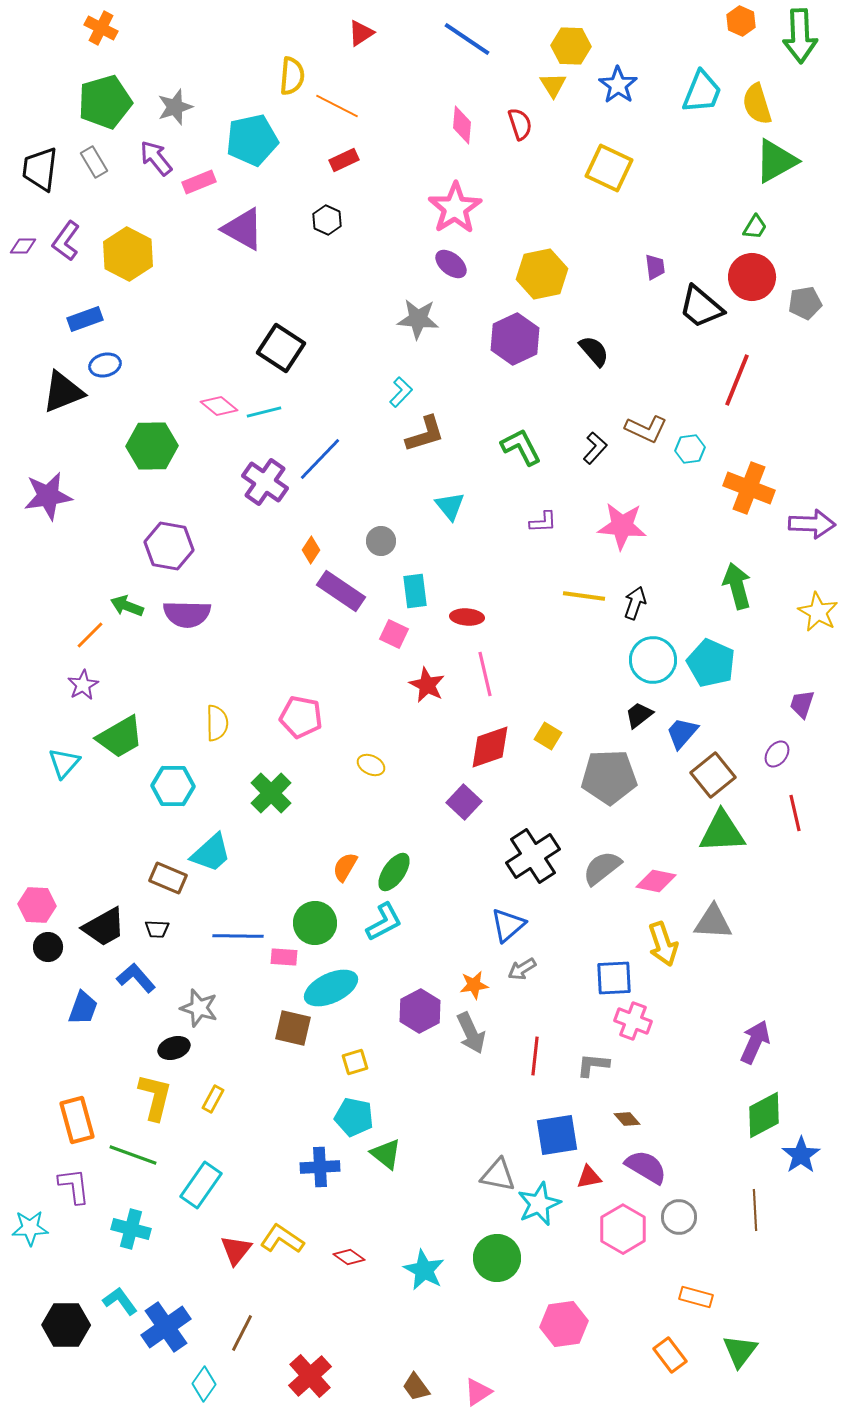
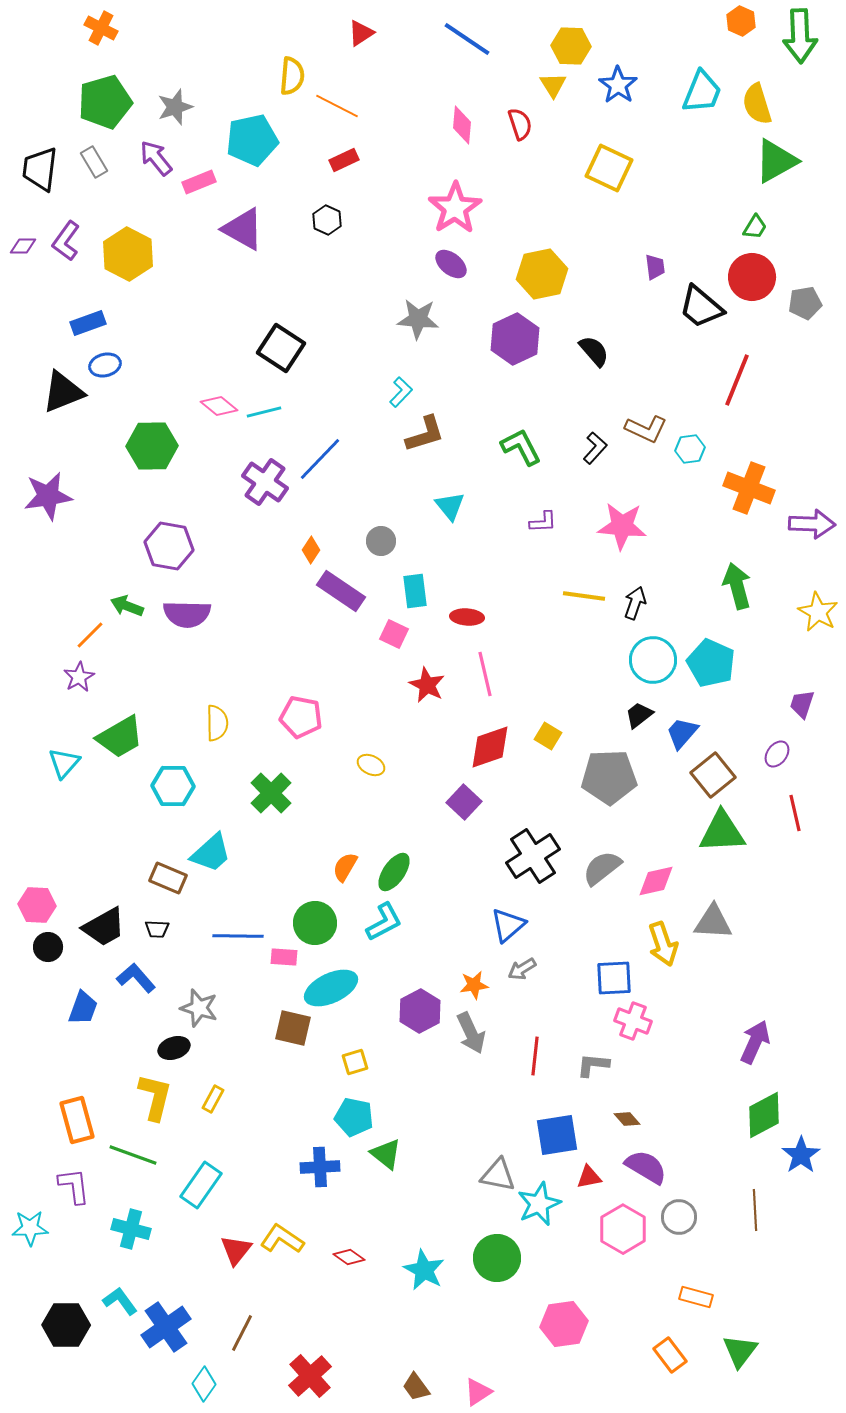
blue rectangle at (85, 319): moved 3 px right, 4 px down
purple star at (83, 685): moved 4 px left, 8 px up
pink diamond at (656, 881): rotated 24 degrees counterclockwise
